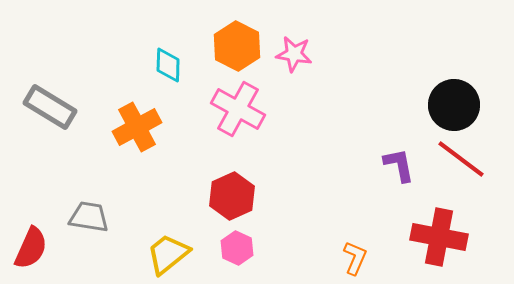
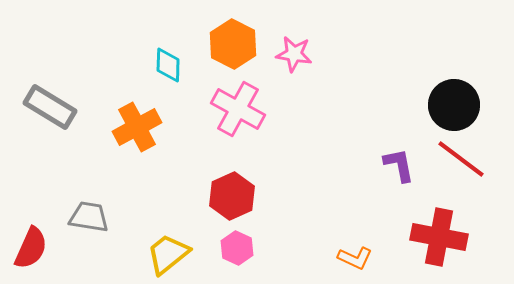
orange hexagon: moved 4 px left, 2 px up
orange L-shape: rotated 92 degrees clockwise
